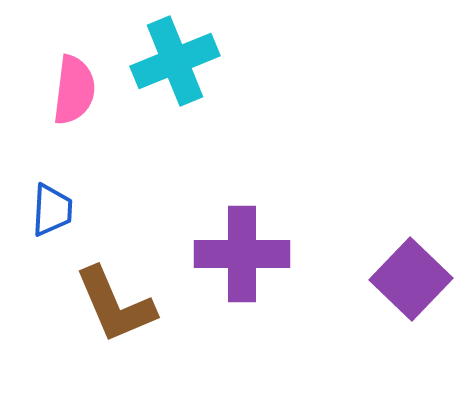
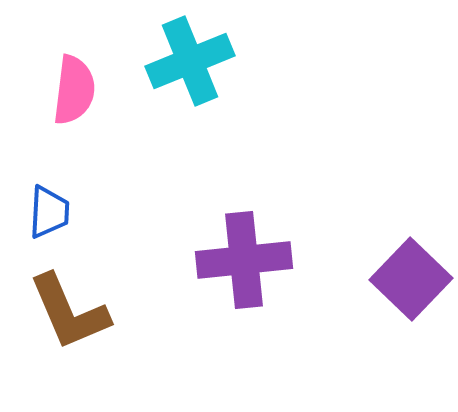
cyan cross: moved 15 px right
blue trapezoid: moved 3 px left, 2 px down
purple cross: moved 2 px right, 6 px down; rotated 6 degrees counterclockwise
brown L-shape: moved 46 px left, 7 px down
